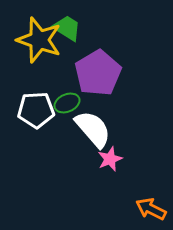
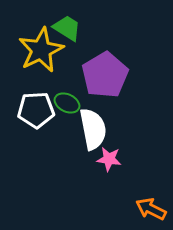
yellow star: moved 2 px right, 10 px down; rotated 27 degrees clockwise
purple pentagon: moved 7 px right, 2 px down
green ellipse: rotated 50 degrees clockwise
white semicircle: rotated 30 degrees clockwise
pink star: moved 1 px left; rotated 30 degrees clockwise
